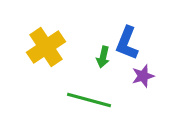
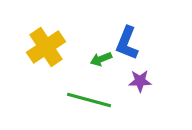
green arrow: moved 2 px left, 2 px down; rotated 55 degrees clockwise
purple star: moved 3 px left, 5 px down; rotated 15 degrees clockwise
